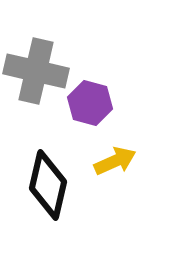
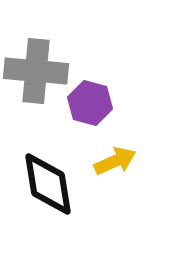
gray cross: rotated 8 degrees counterclockwise
black diamond: moved 1 px up; rotated 22 degrees counterclockwise
